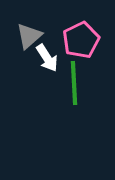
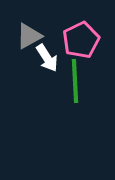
gray triangle: rotated 12 degrees clockwise
green line: moved 1 px right, 2 px up
